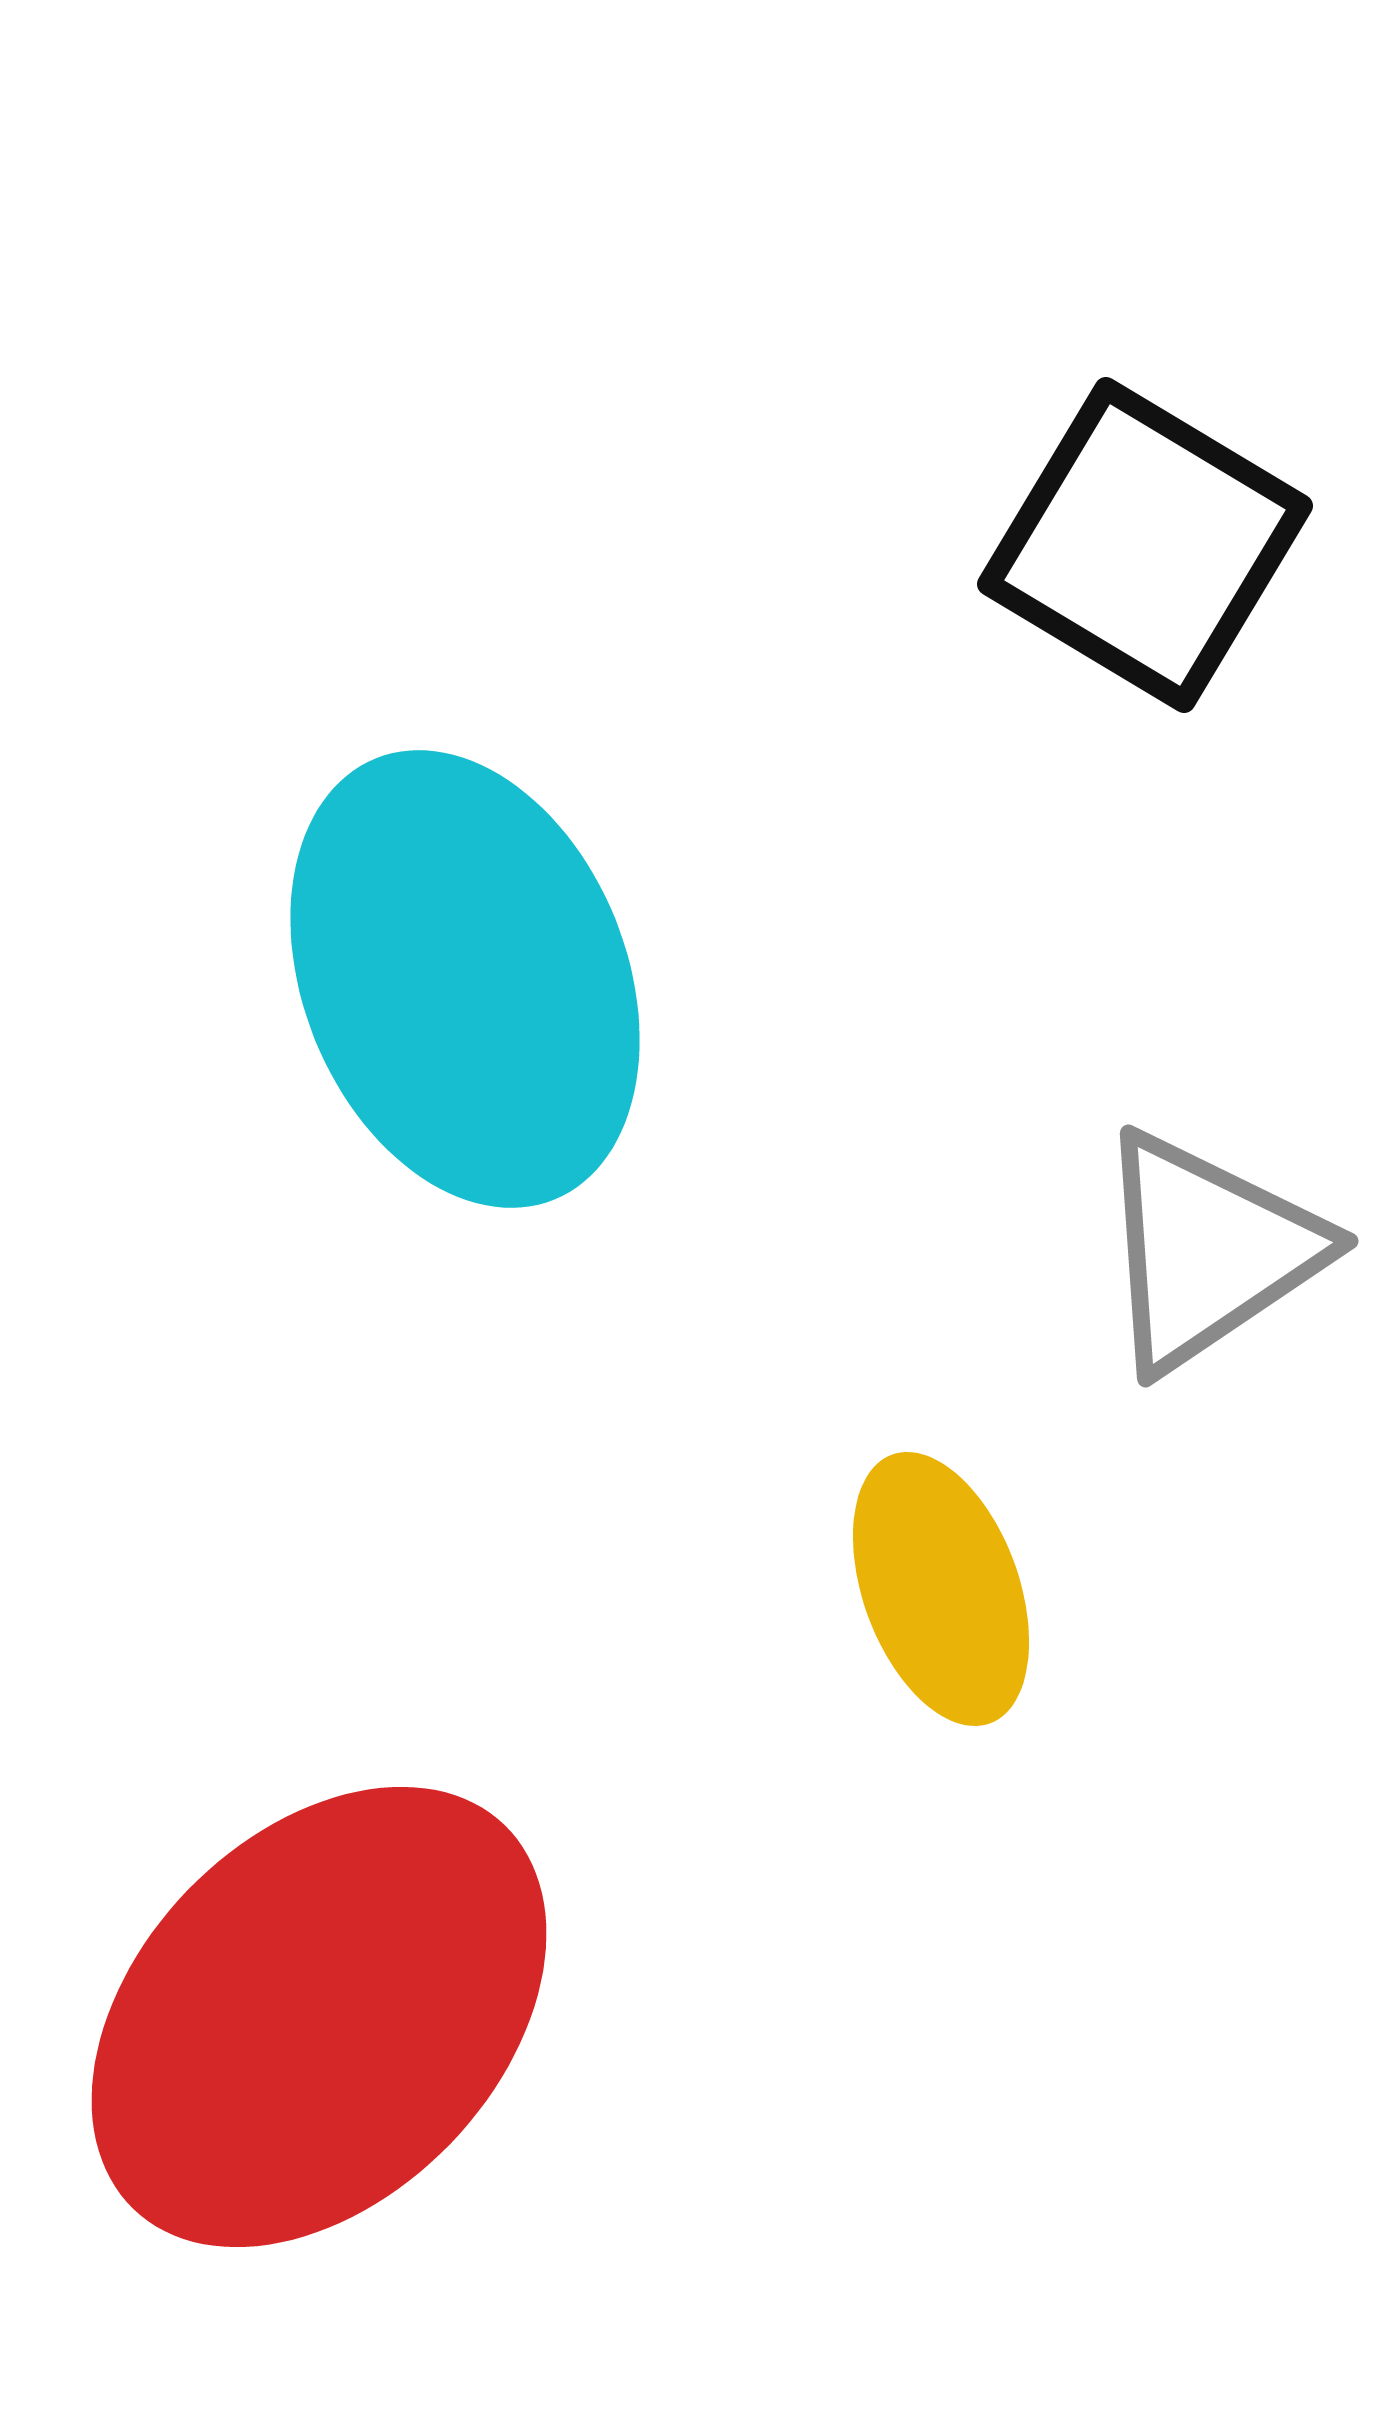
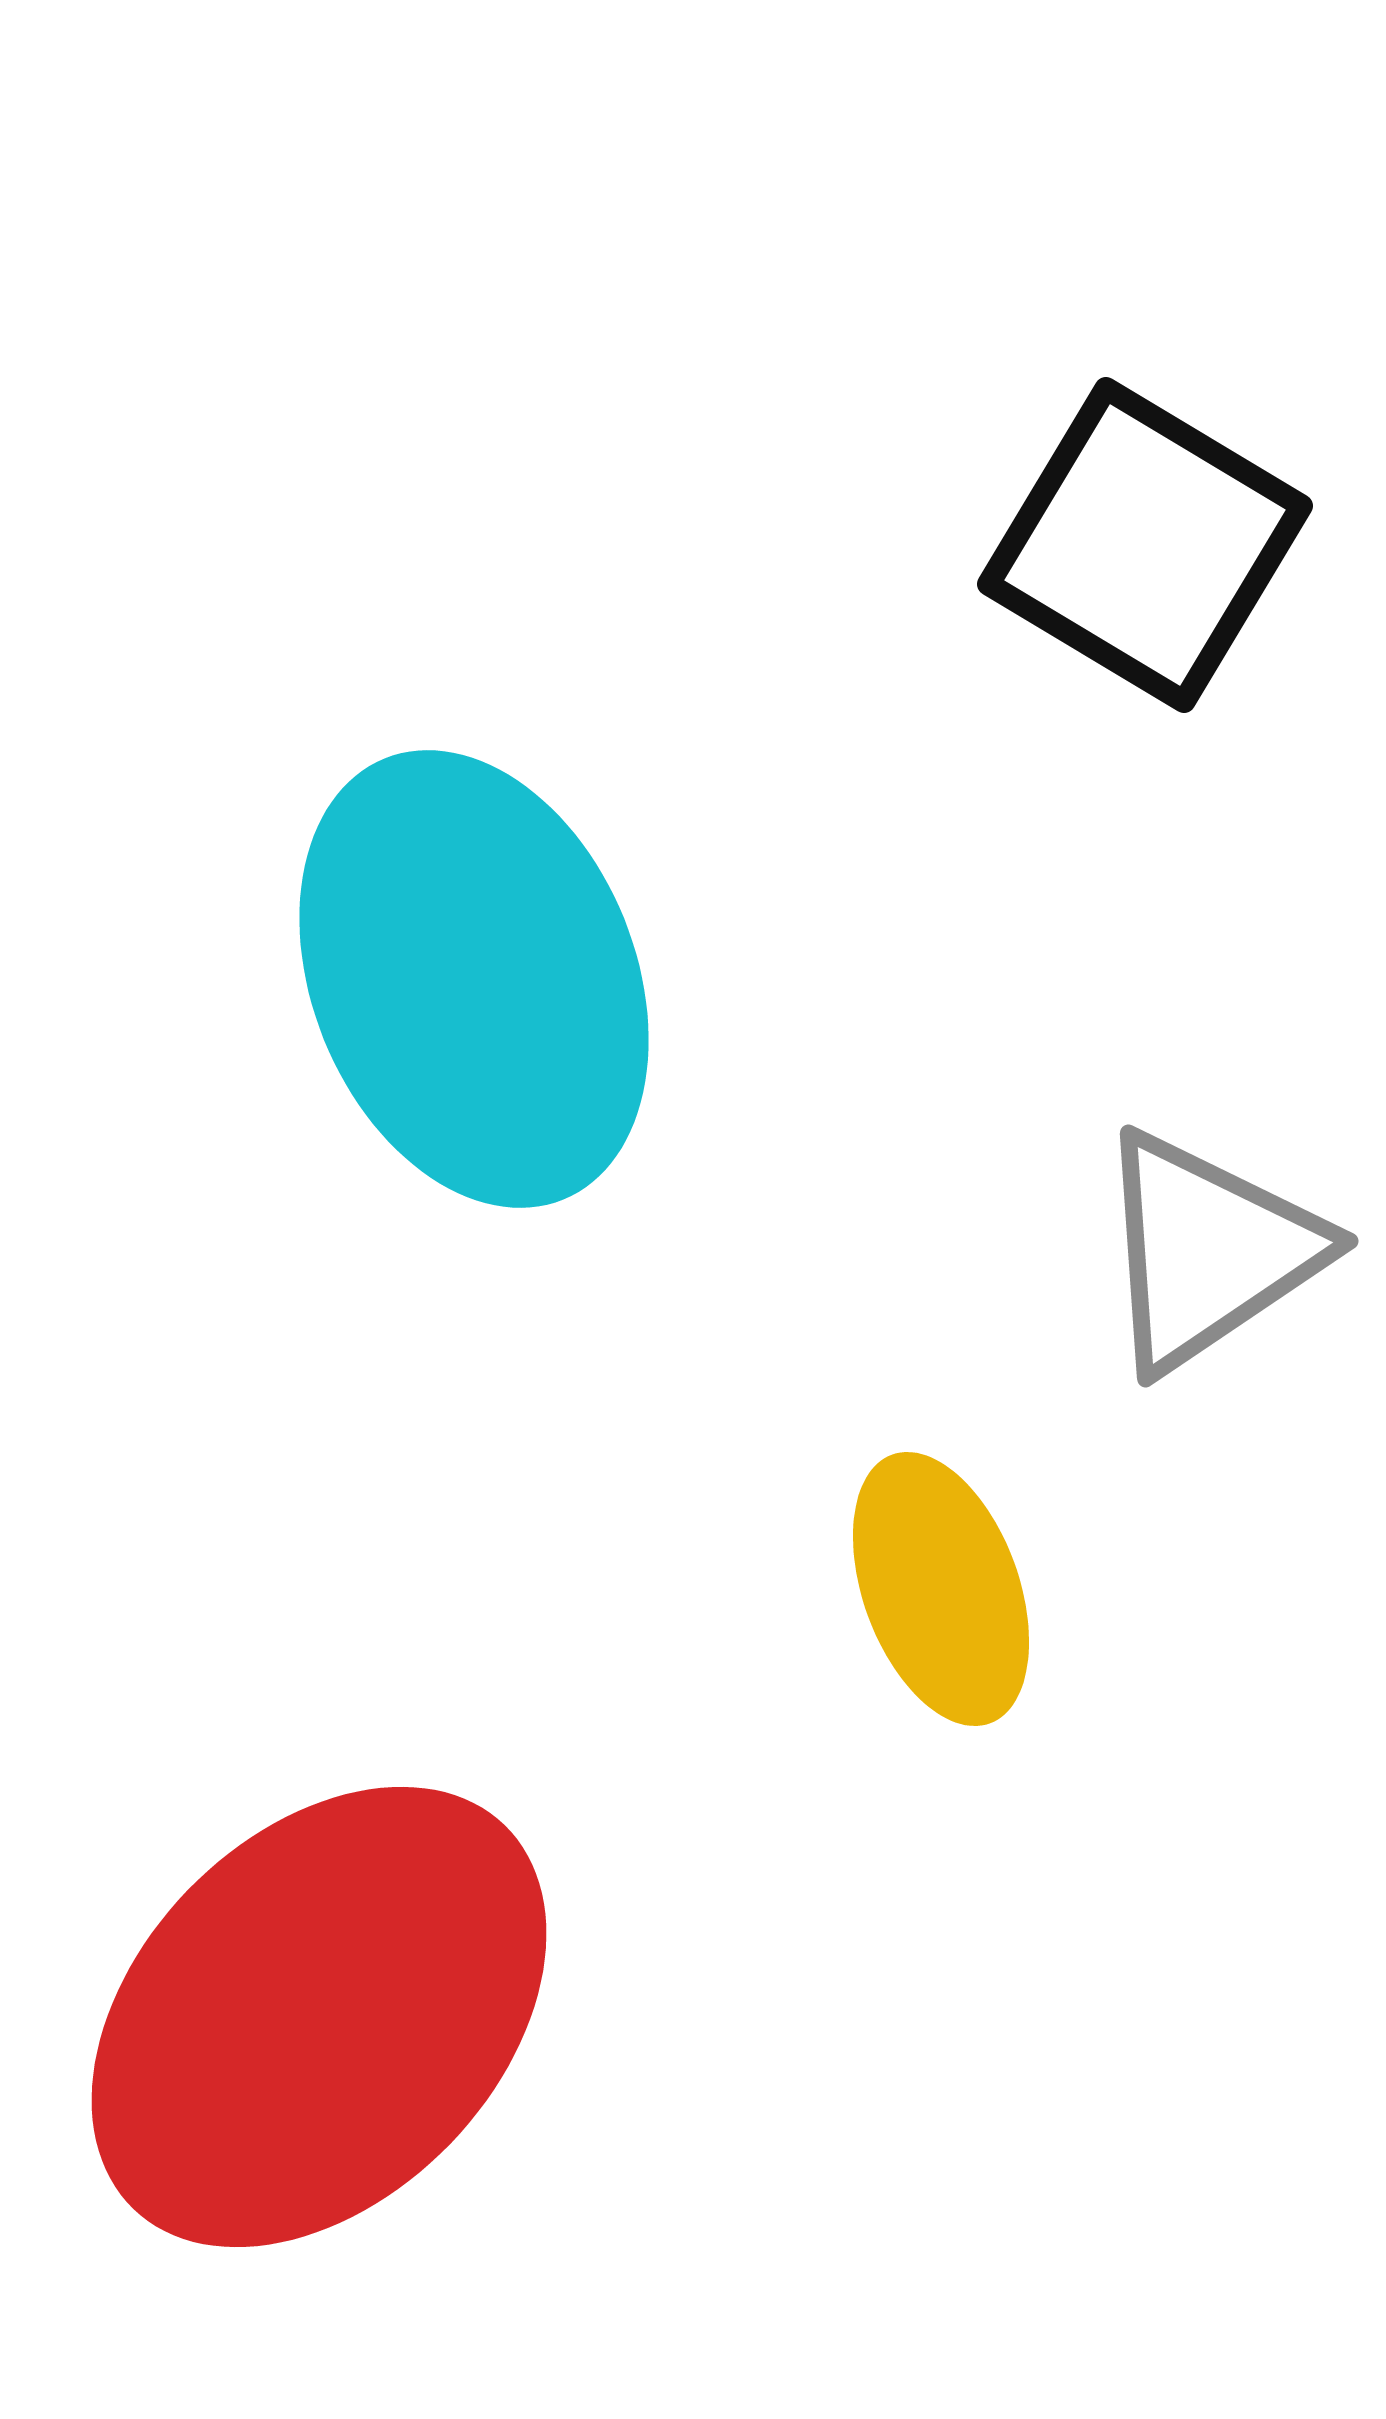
cyan ellipse: moved 9 px right
